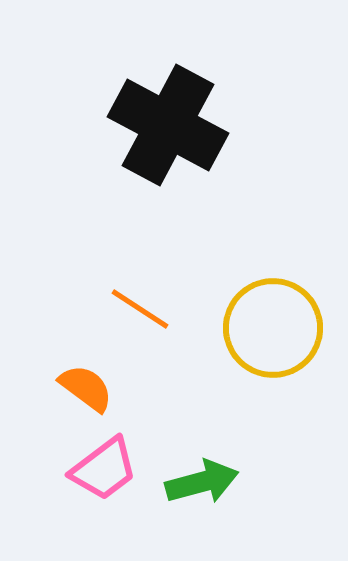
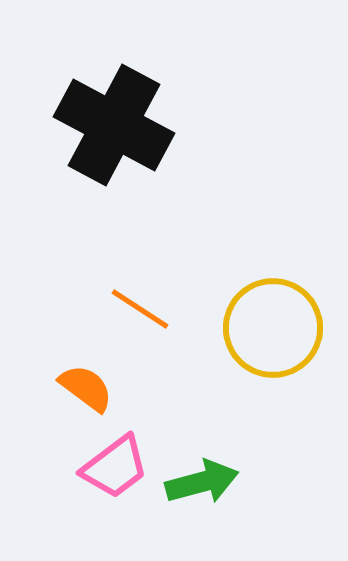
black cross: moved 54 px left
pink trapezoid: moved 11 px right, 2 px up
